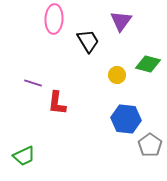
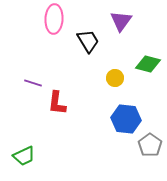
yellow circle: moved 2 px left, 3 px down
